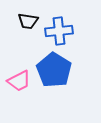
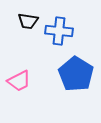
blue cross: rotated 12 degrees clockwise
blue pentagon: moved 22 px right, 4 px down
